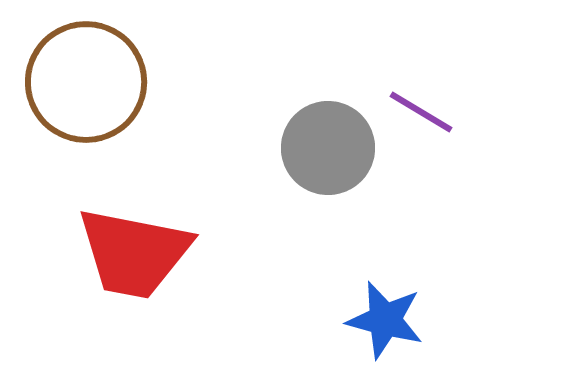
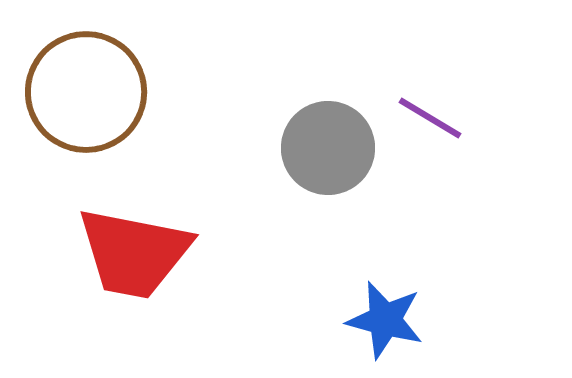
brown circle: moved 10 px down
purple line: moved 9 px right, 6 px down
